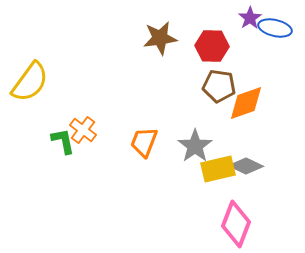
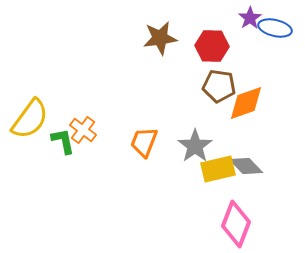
yellow semicircle: moved 37 px down
gray diamond: rotated 20 degrees clockwise
